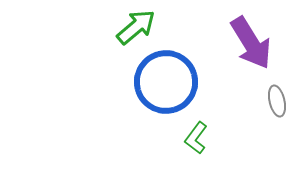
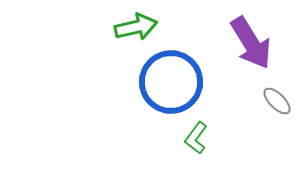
green arrow: rotated 27 degrees clockwise
blue circle: moved 5 px right
gray ellipse: rotated 32 degrees counterclockwise
